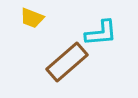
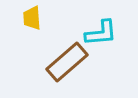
yellow trapezoid: rotated 65 degrees clockwise
